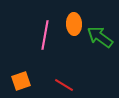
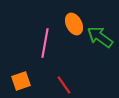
orange ellipse: rotated 25 degrees counterclockwise
pink line: moved 8 px down
red line: rotated 24 degrees clockwise
